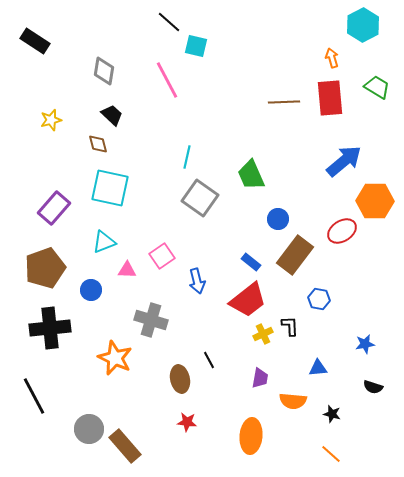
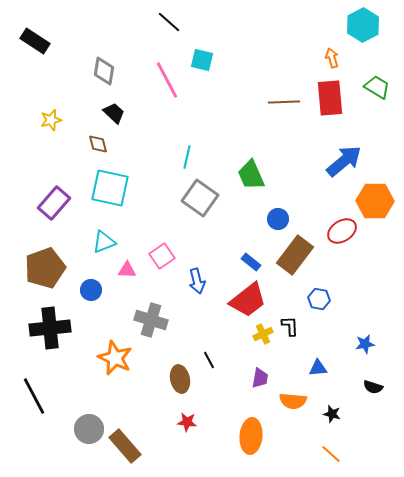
cyan square at (196, 46): moved 6 px right, 14 px down
black trapezoid at (112, 115): moved 2 px right, 2 px up
purple rectangle at (54, 208): moved 5 px up
